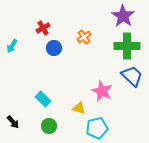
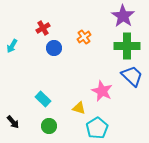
cyan pentagon: rotated 20 degrees counterclockwise
